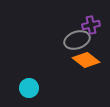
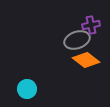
cyan circle: moved 2 px left, 1 px down
